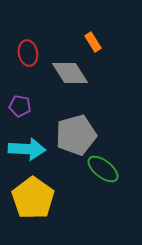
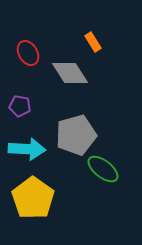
red ellipse: rotated 20 degrees counterclockwise
